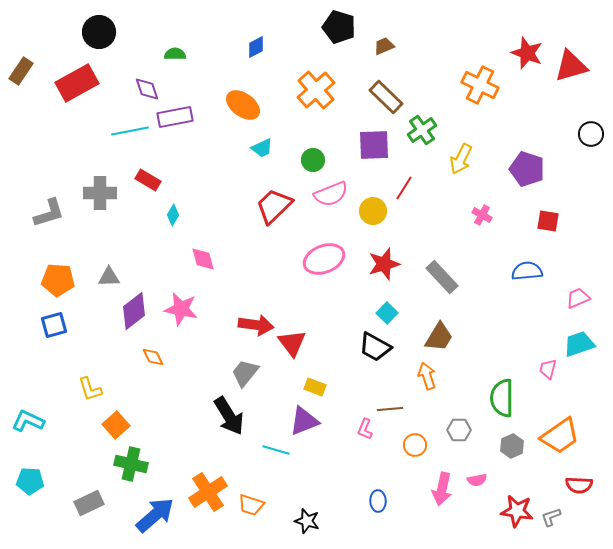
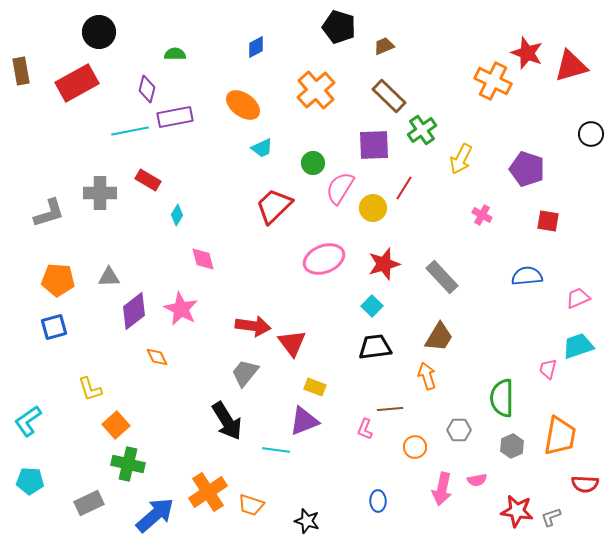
brown rectangle at (21, 71): rotated 44 degrees counterclockwise
orange cross at (480, 85): moved 13 px right, 4 px up
purple diamond at (147, 89): rotated 32 degrees clockwise
brown rectangle at (386, 97): moved 3 px right, 1 px up
green circle at (313, 160): moved 3 px down
pink semicircle at (331, 194): moved 9 px right, 6 px up; rotated 144 degrees clockwise
yellow circle at (373, 211): moved 3 px up
cyan diamond at (173, 215): moved 4 px right
blue semicircle at (527, 271): moved 5 px down
pink star at (181, 309): rotated 16 degrees clockwise
cyan square at (387, 313): moved 15 px left, 7 px up
blue square at (54, 325): moved 2 px down
red arrow at (256, 325): moved 3 px left, 1 px down
cyan trapezoid at (579, 344): moved 1 px left, 2 px down
black trapezoid at (375, 347): rotated 144 degrees clockwise
orange diamond at (153, 357): moved 4 px right
black arrow at (229, 416): moved 2 px left, 5 px down
cyan L-shape at (28, 421): rotated 60 degrees counterclockwise
orange trapezoid at (560, 436): rotated 45 degrees counterclockwise
orange circle at (415, 445): moved 2 px down
cyan line at (276, 450): rotated 8 degrees counterclockwise
green cross at (131, 464): moved 3 px left
red semicircle at (579, 485): moved 6 px right, 1 px up
